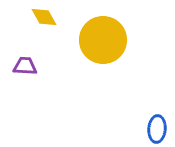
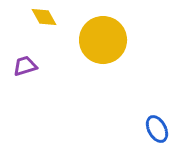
purple trapezoid: rotated 20 degrees counterclockwise
blue ellipse: rotated 32 degrees counterclockwise
